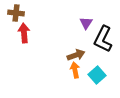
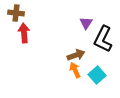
orange arrow: rotated 14 degrees counterclockwise
